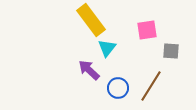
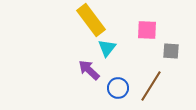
pink square: rotated 10 degrees clockwise
